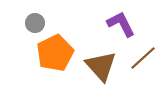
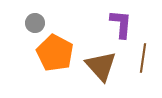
purple L-shape: rotated 32 degrees clockwise
orange pentagon: rotated 18 degrees counterclockwise
brown line: rotated 40 degrees counterclockwise
